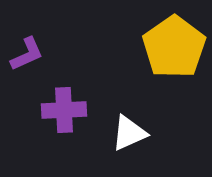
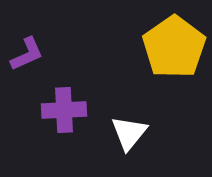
white triangle: rotated 27 degrees counterclockwise
